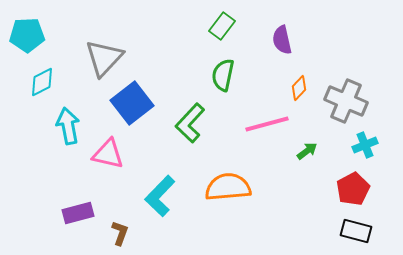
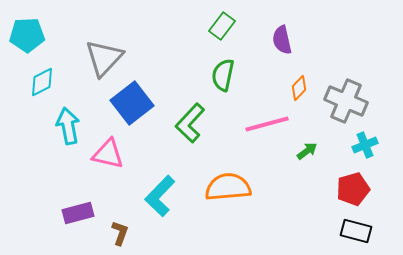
red pentagon: rotated 12 degrees clockwise
